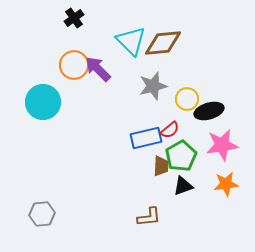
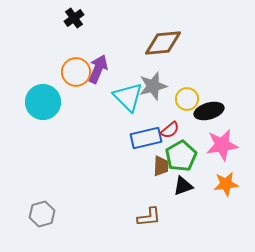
cyan triangle: moved 3 px left, 56 px down
orange circle: moved 2 px right, 7 px down
purple arrow: rotated 68 degrees clockwise
gray hexagon: rotated 10 degrees counterclockwise
